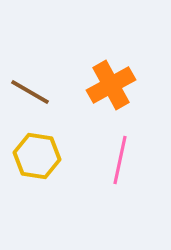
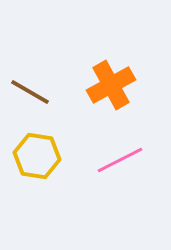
pink line: rotated 51 degrees clockwise
